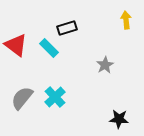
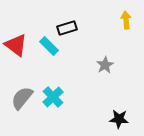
cyan rectangle: moved 2 px up
cyan cross: moved 2 px left
